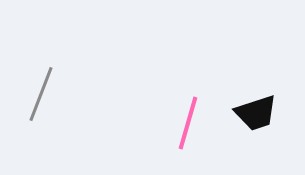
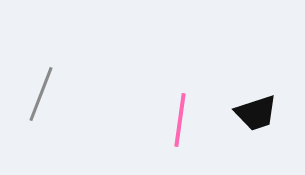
pink line: moved 8 px left, 3 px up; rotated 8 degrees counterclockwise
